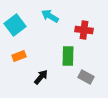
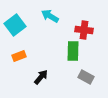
green rectangle: moved 5 px right, 5 px up
